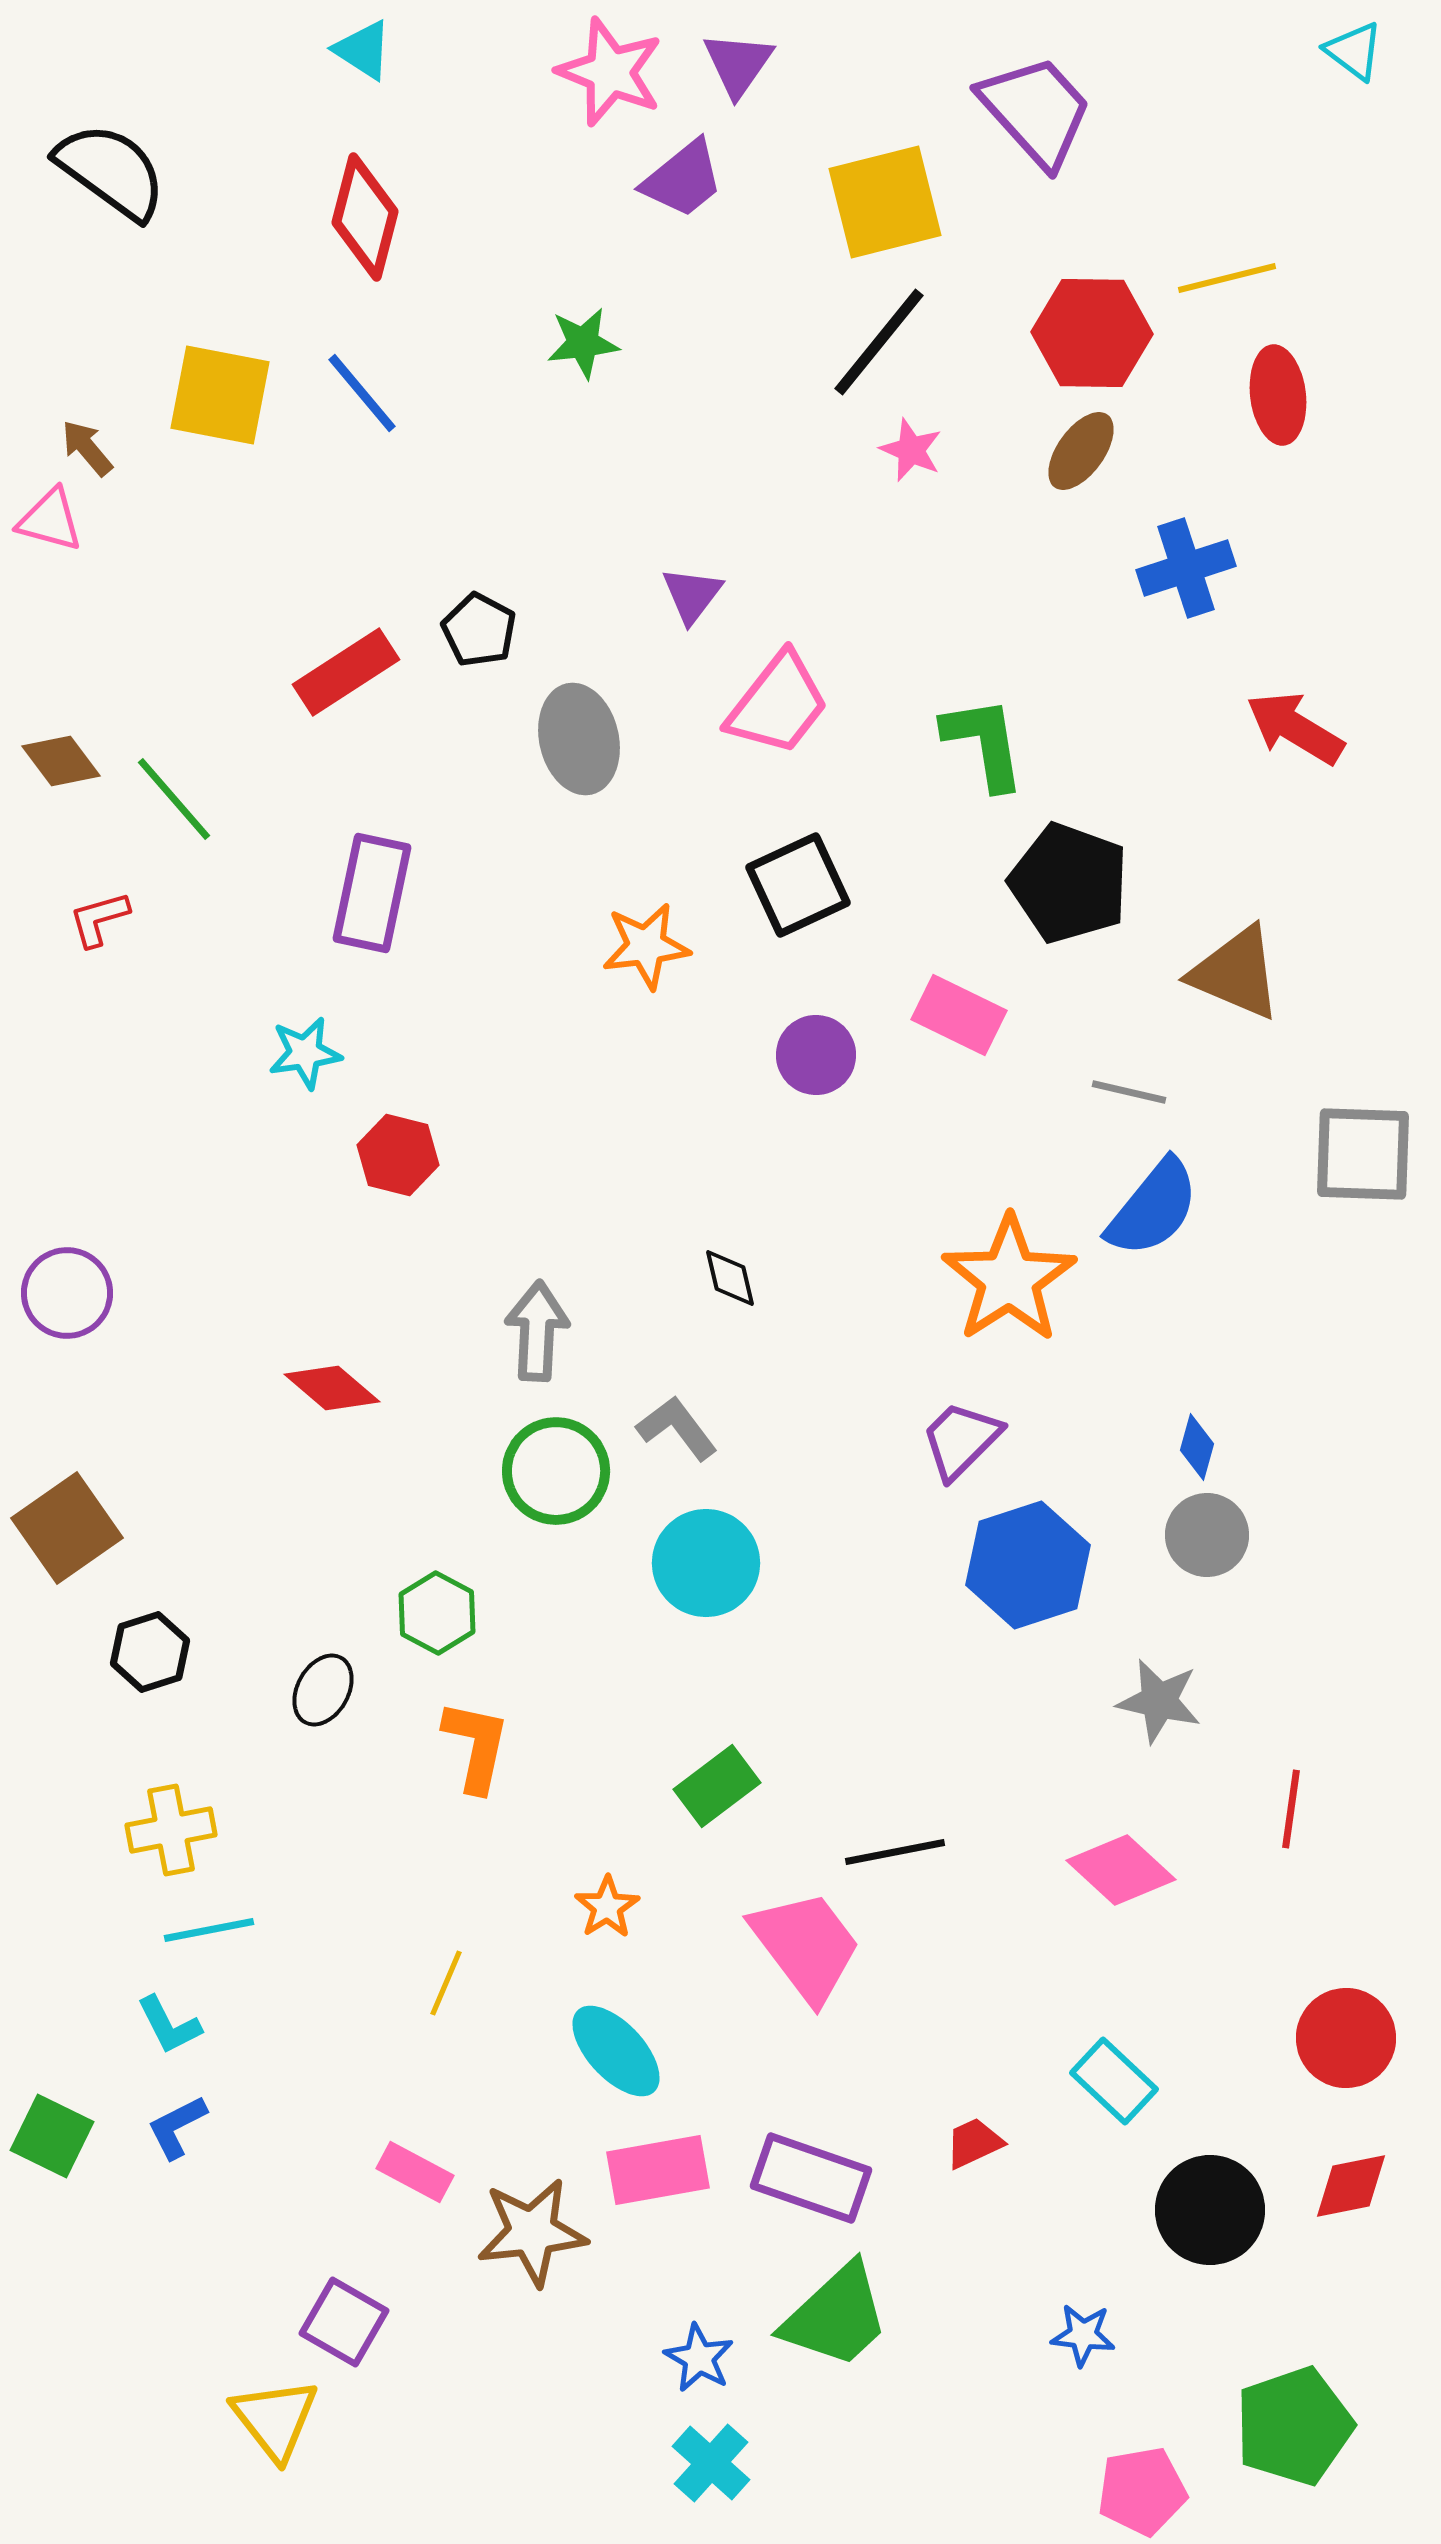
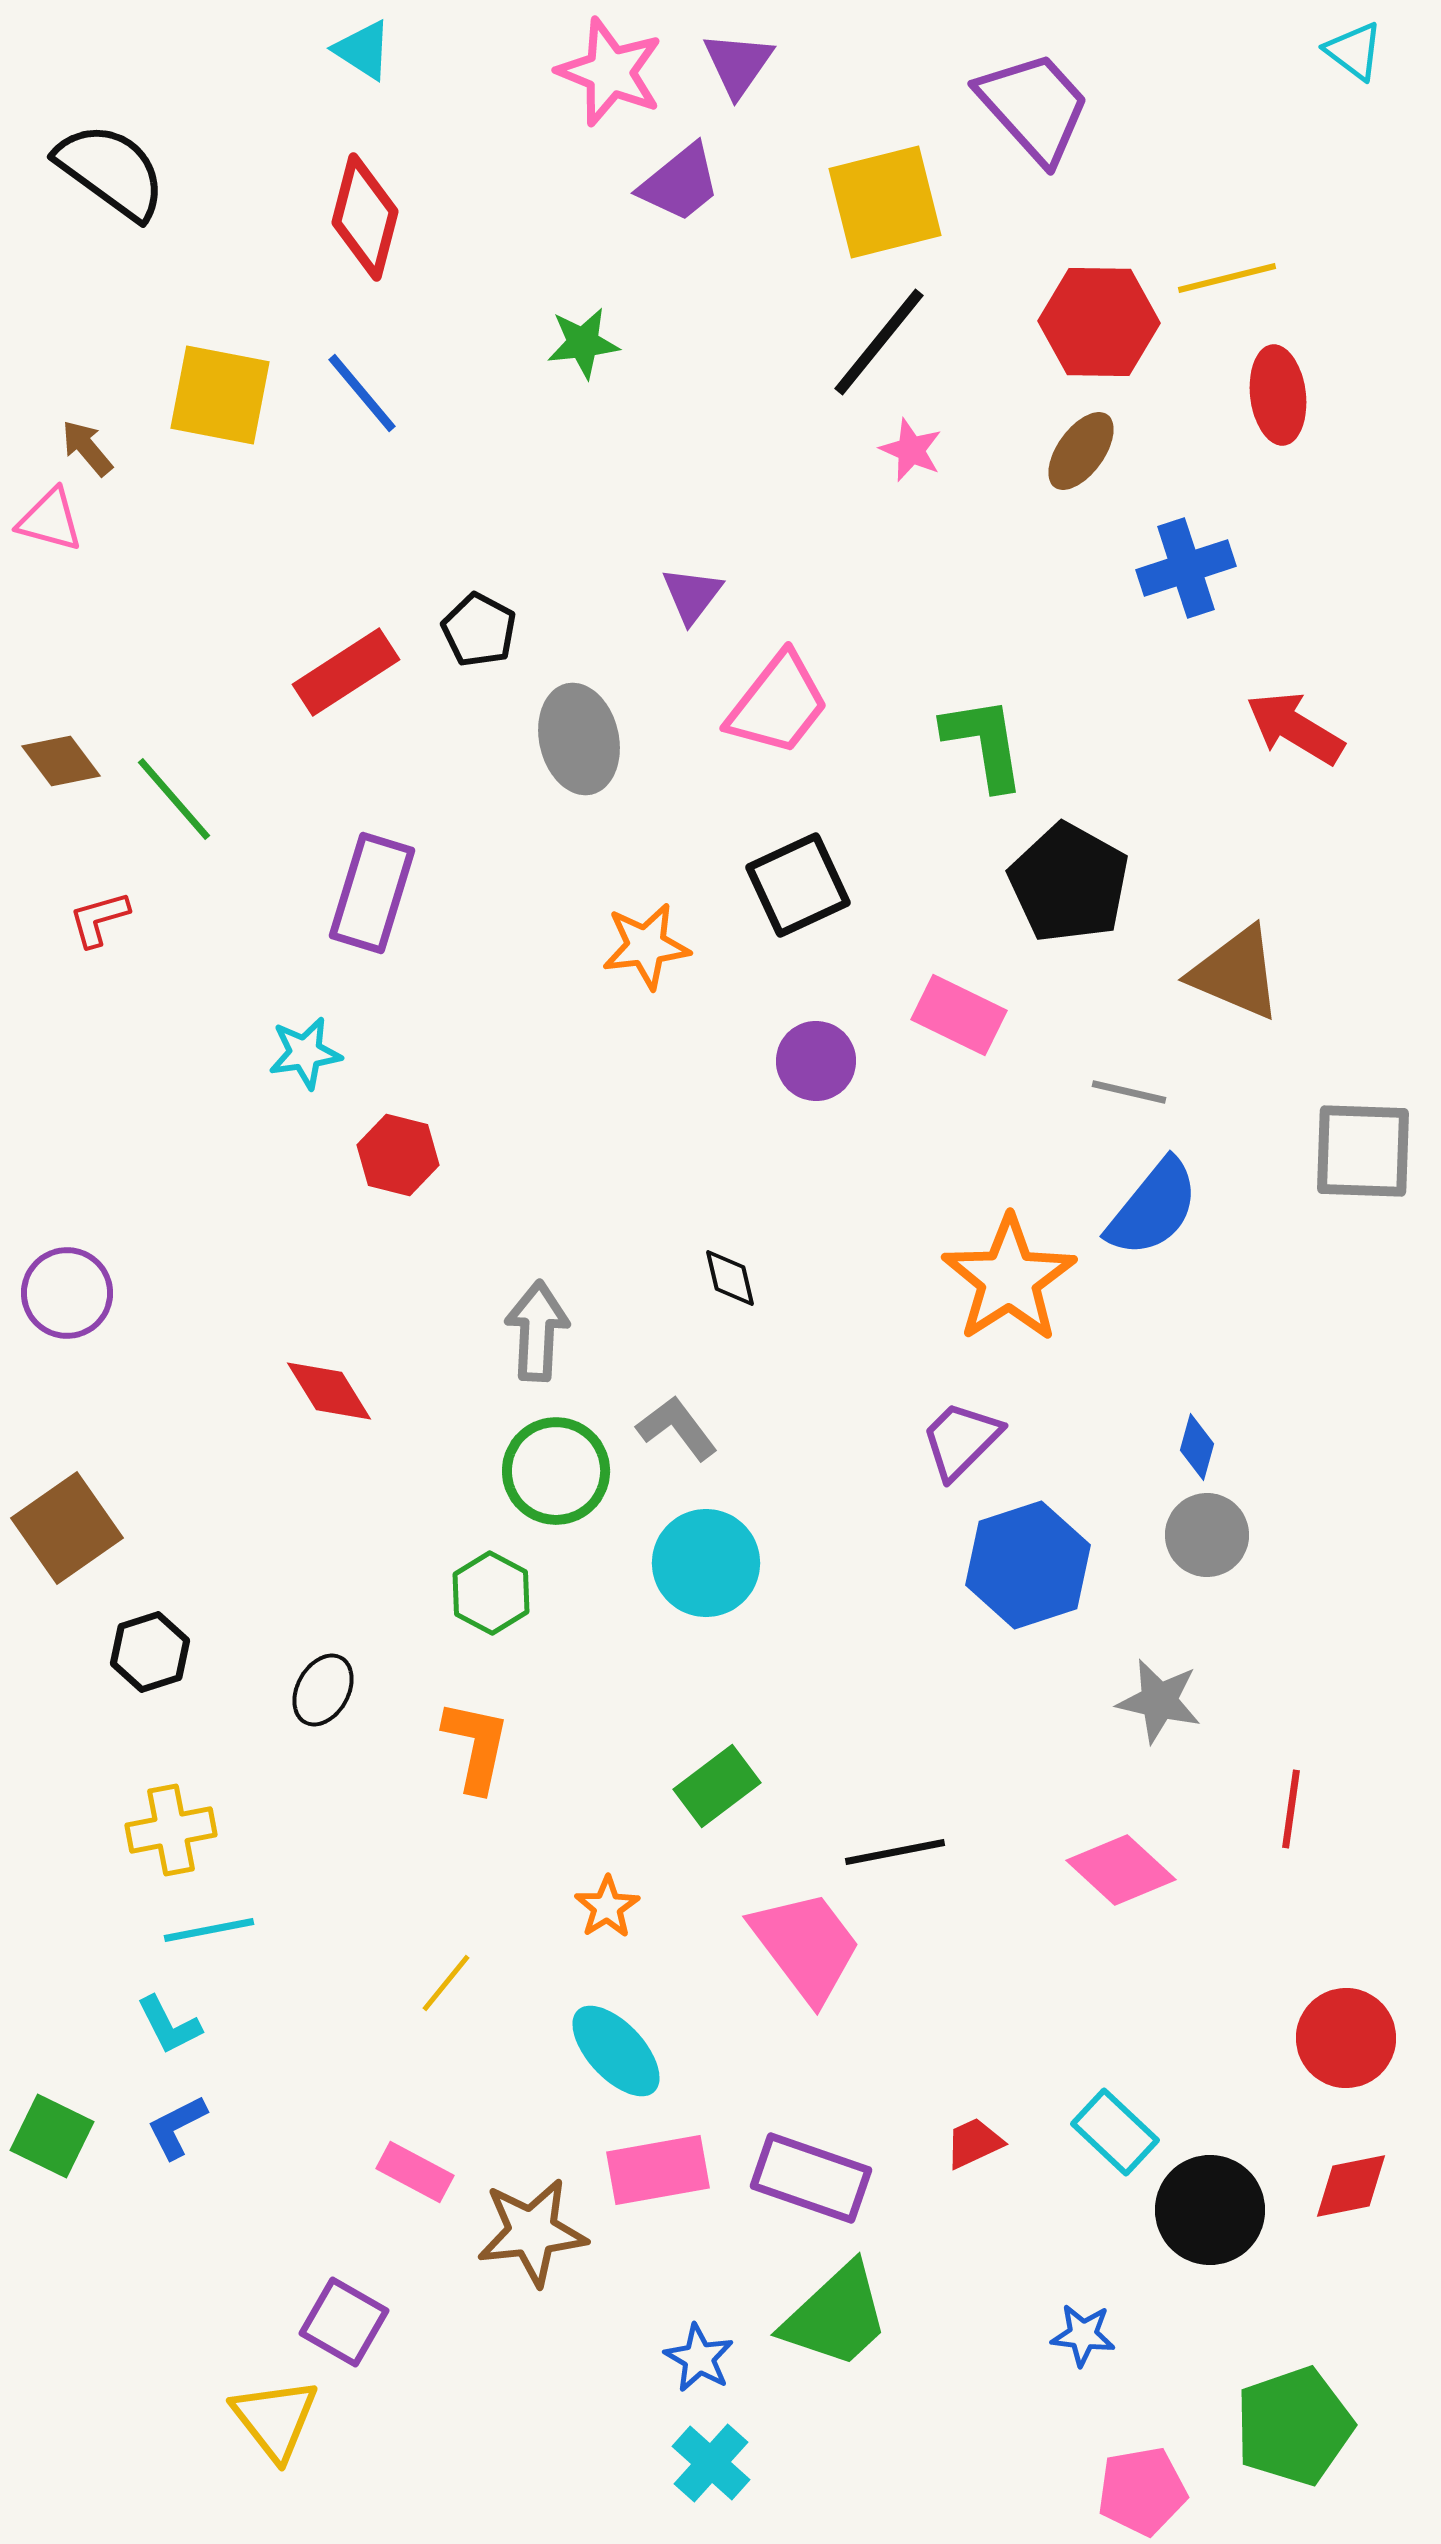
purple trapezoid at (1036, 111): moved 2 px left, 4 px up
purple trapezoid at (683, 179): moved 3 px left, 4 px down
red hexagon at (1092, 333): moved 7 px right, 11 px up
black pentagon at (1069, 883): rotated 9 degrees clockwise
purple rectangle at (372, 893): rotated 5 degrees clockwise
purple circle at (816, 1055): moved 6 px down
gray square at (1363, 1154): moved 3 px up
red diamond at (332, 1388): moved 3 px left, 3 px down; rotated 18 degrees clockwise
green hexagon at (437, 1613): moved 54 px right, 20 px up
yellow line at (446, 1983): rotated 16 degrees clockwise
cyan rectangle at (1114, 2081): moved 1 px right, 51 px down
